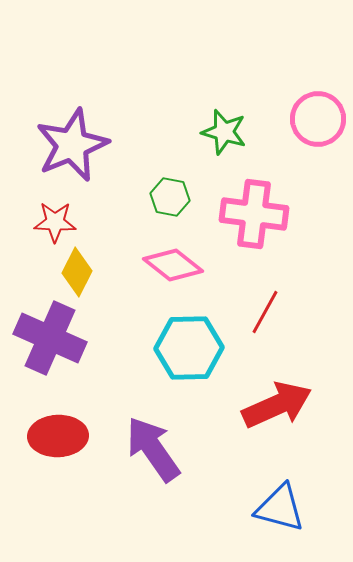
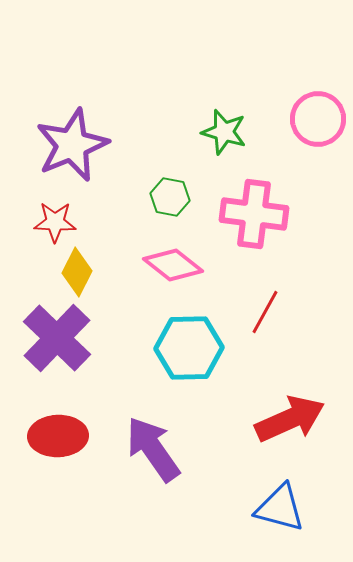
purple cross: moved 7 px right; rotated 20 degrees clockwise
red arrow: moved 13 px right, 14 px down
